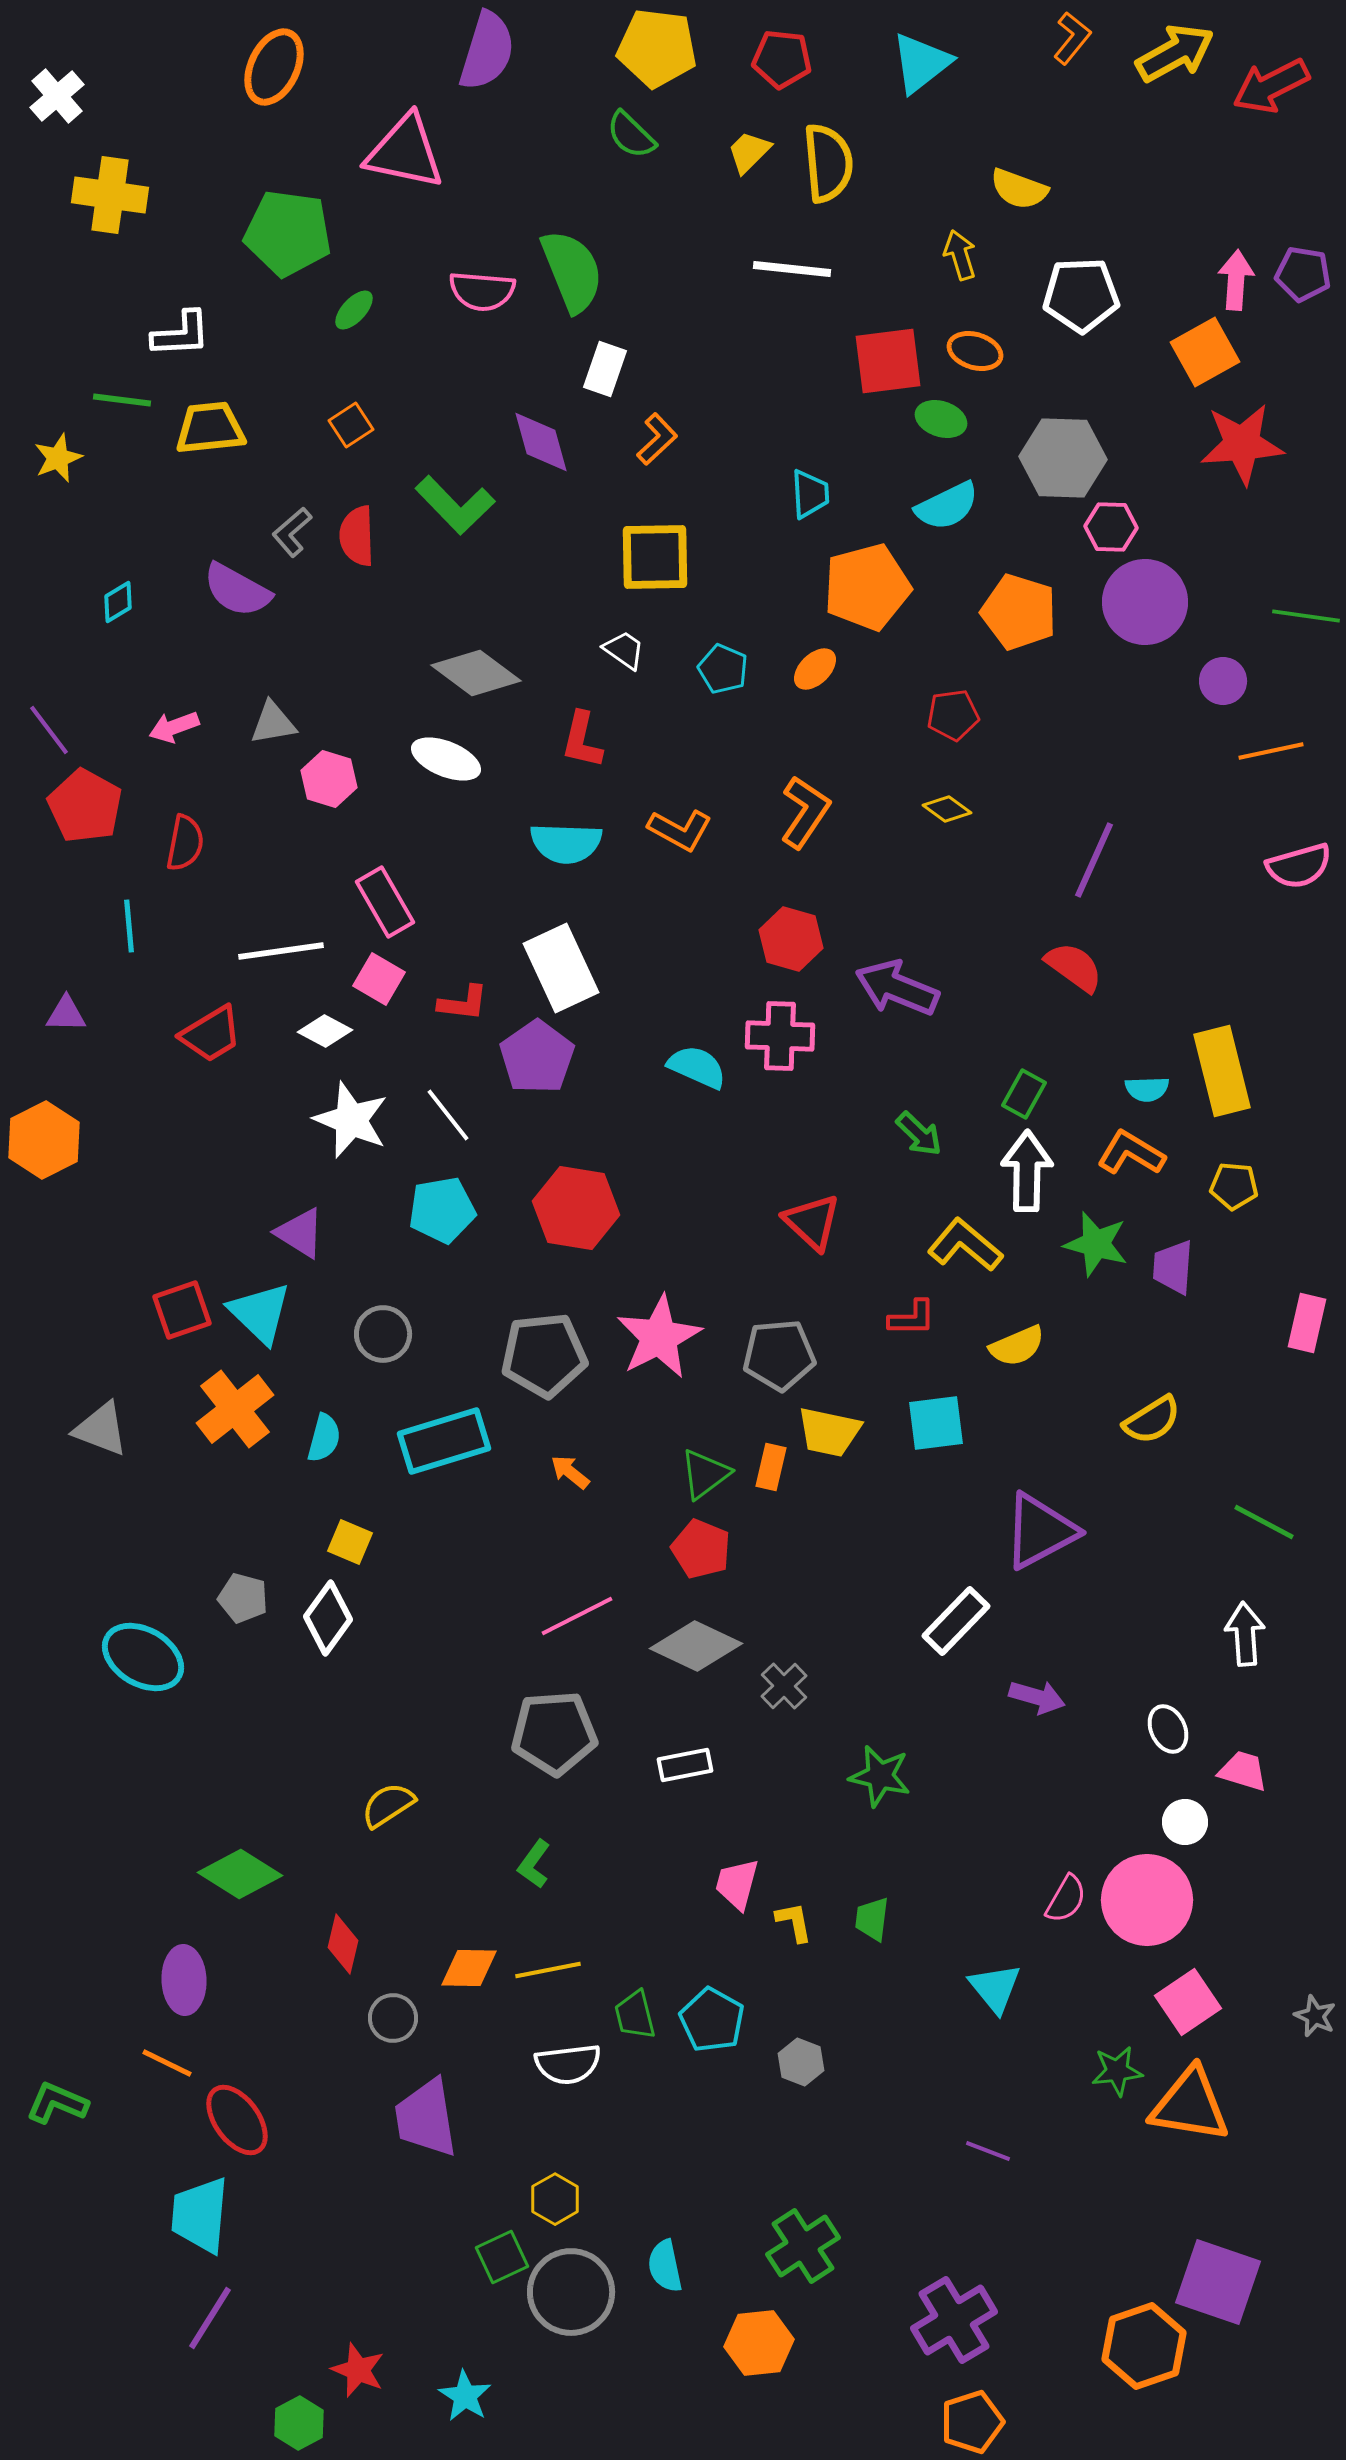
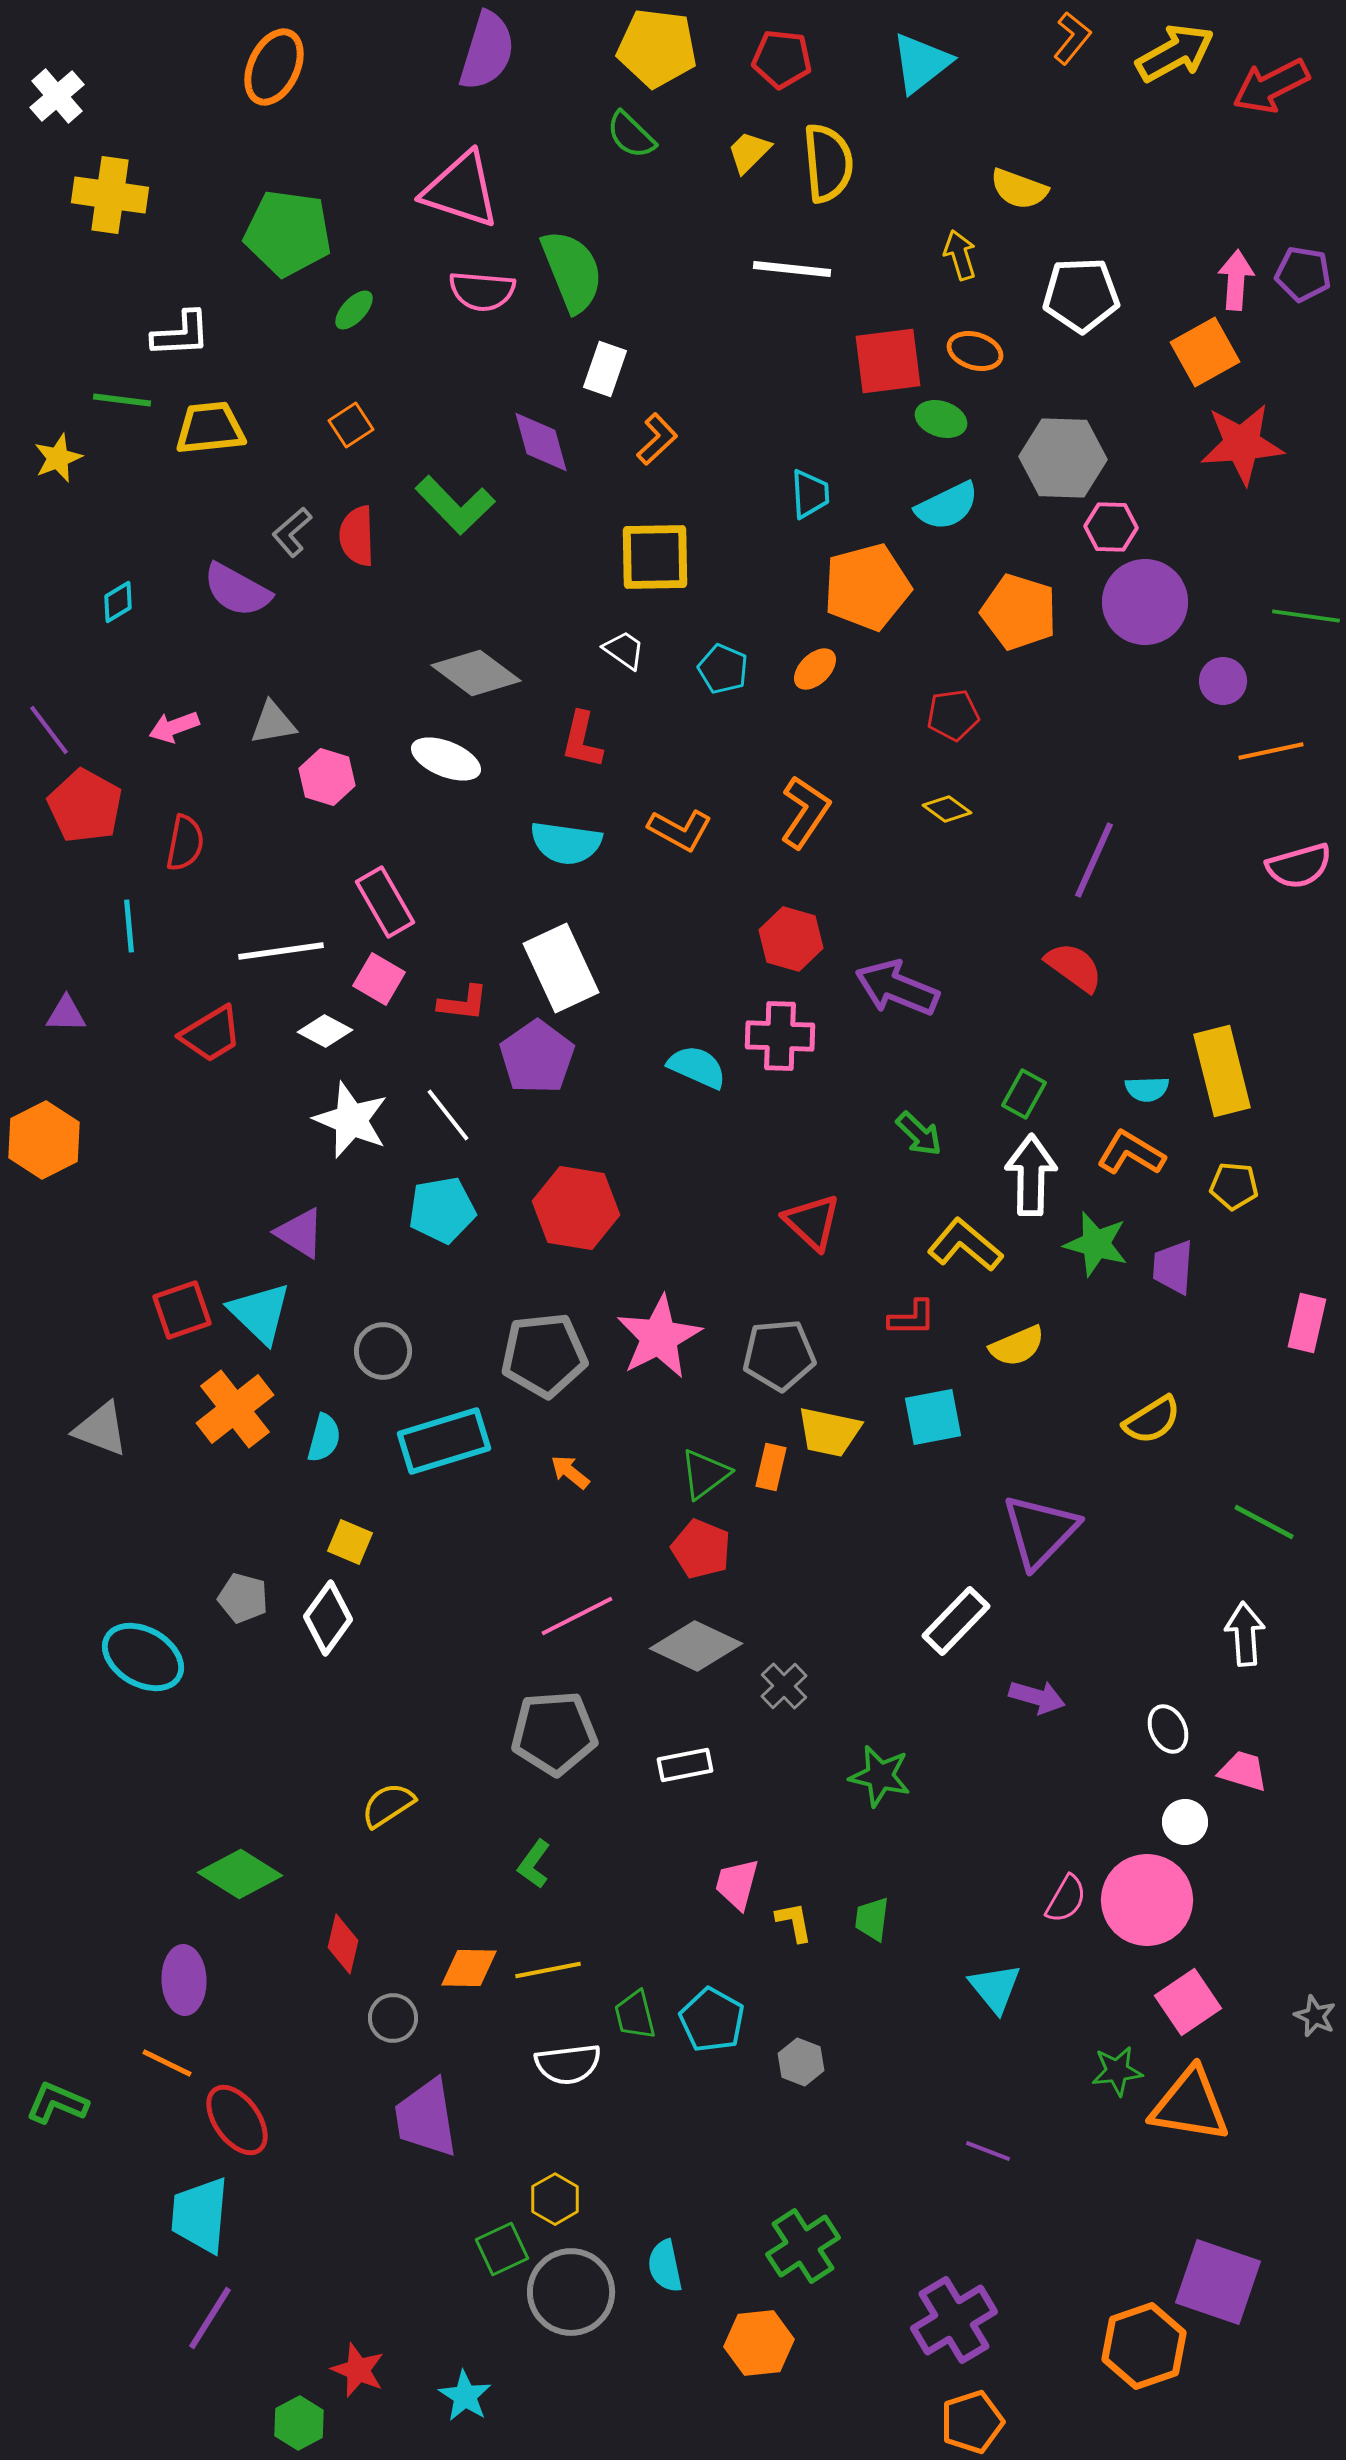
pink triangle at (405, 152): moved 56 px right, 38 px down; rotated 6 degrees clockwise
pink hexagon at (329, 779): moved 2 px left, 2 px up
cyan semicircle at (566, 843): rotated 6 degrees clockwise
white arrow at (1027, 1171): moved 4 px right, 4 px down
gray circle at (383, 1334): moved 17 px down
cyan square at (936, 1423): moved 3 px left, 6 px up; rotated 4 degrees counterclockwise
purple triangle at (1040, 1531): rotated 18 degrees counterclockwise
green square at (502, 2257): moved 8 px up
